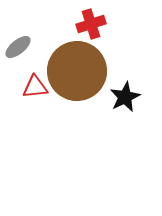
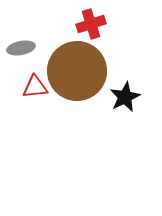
gray ellipse: moved 3 px right, 1 px down; rotated 28 degrees clockwise
